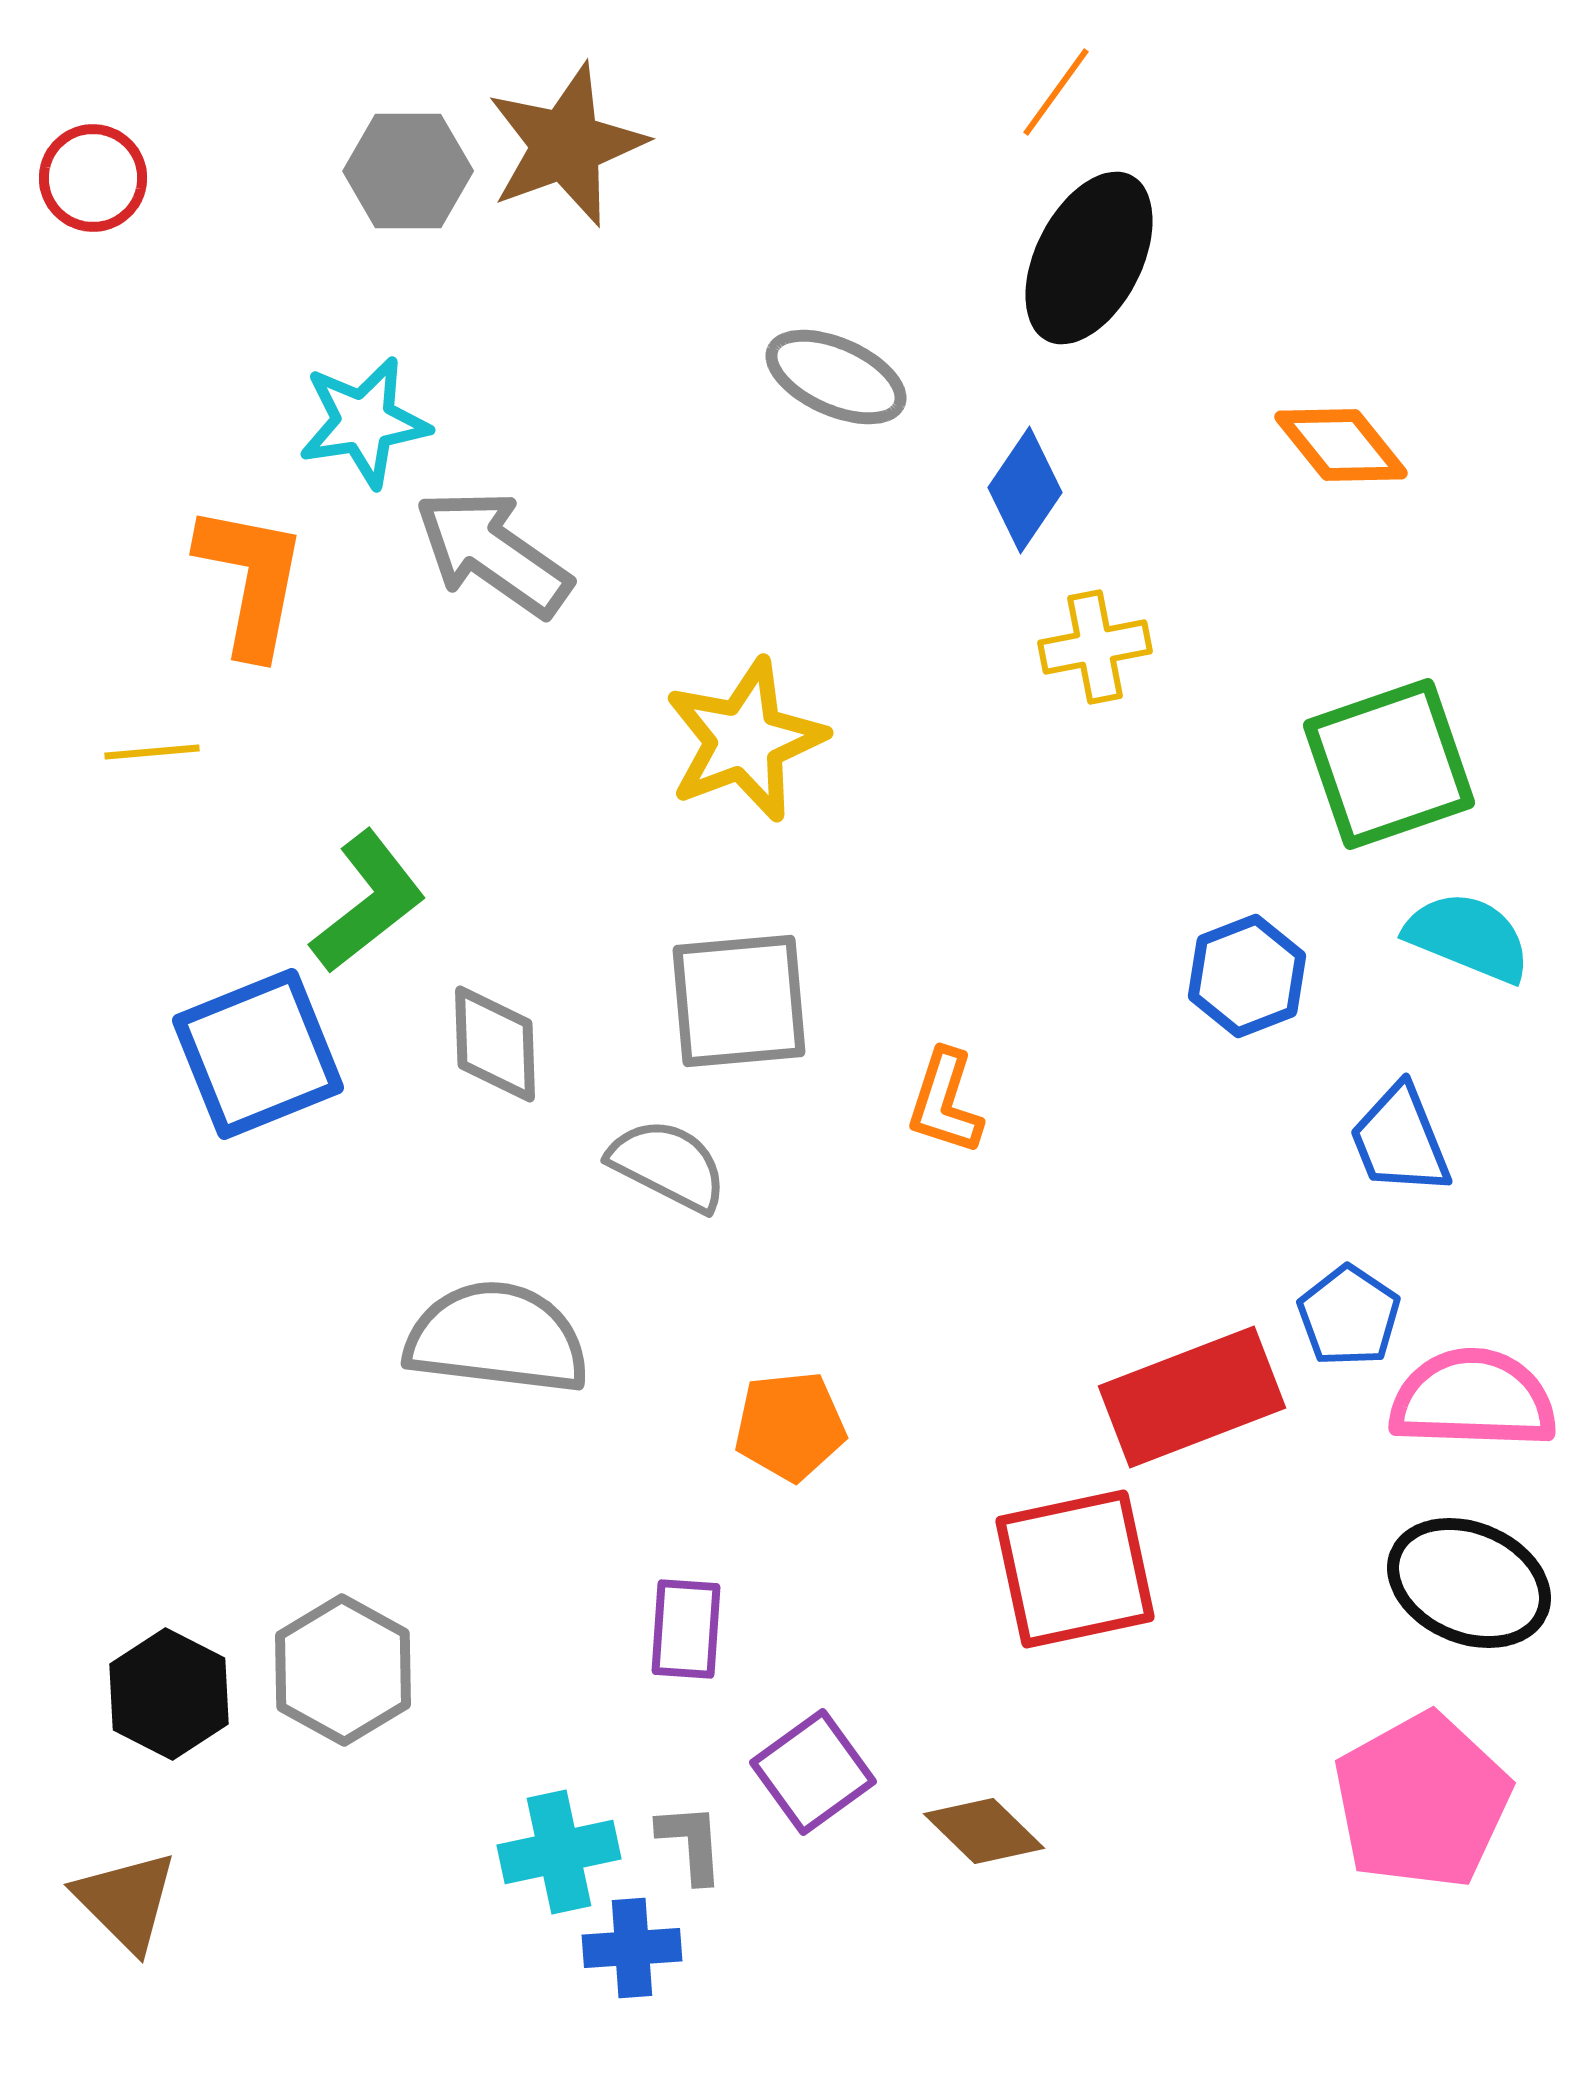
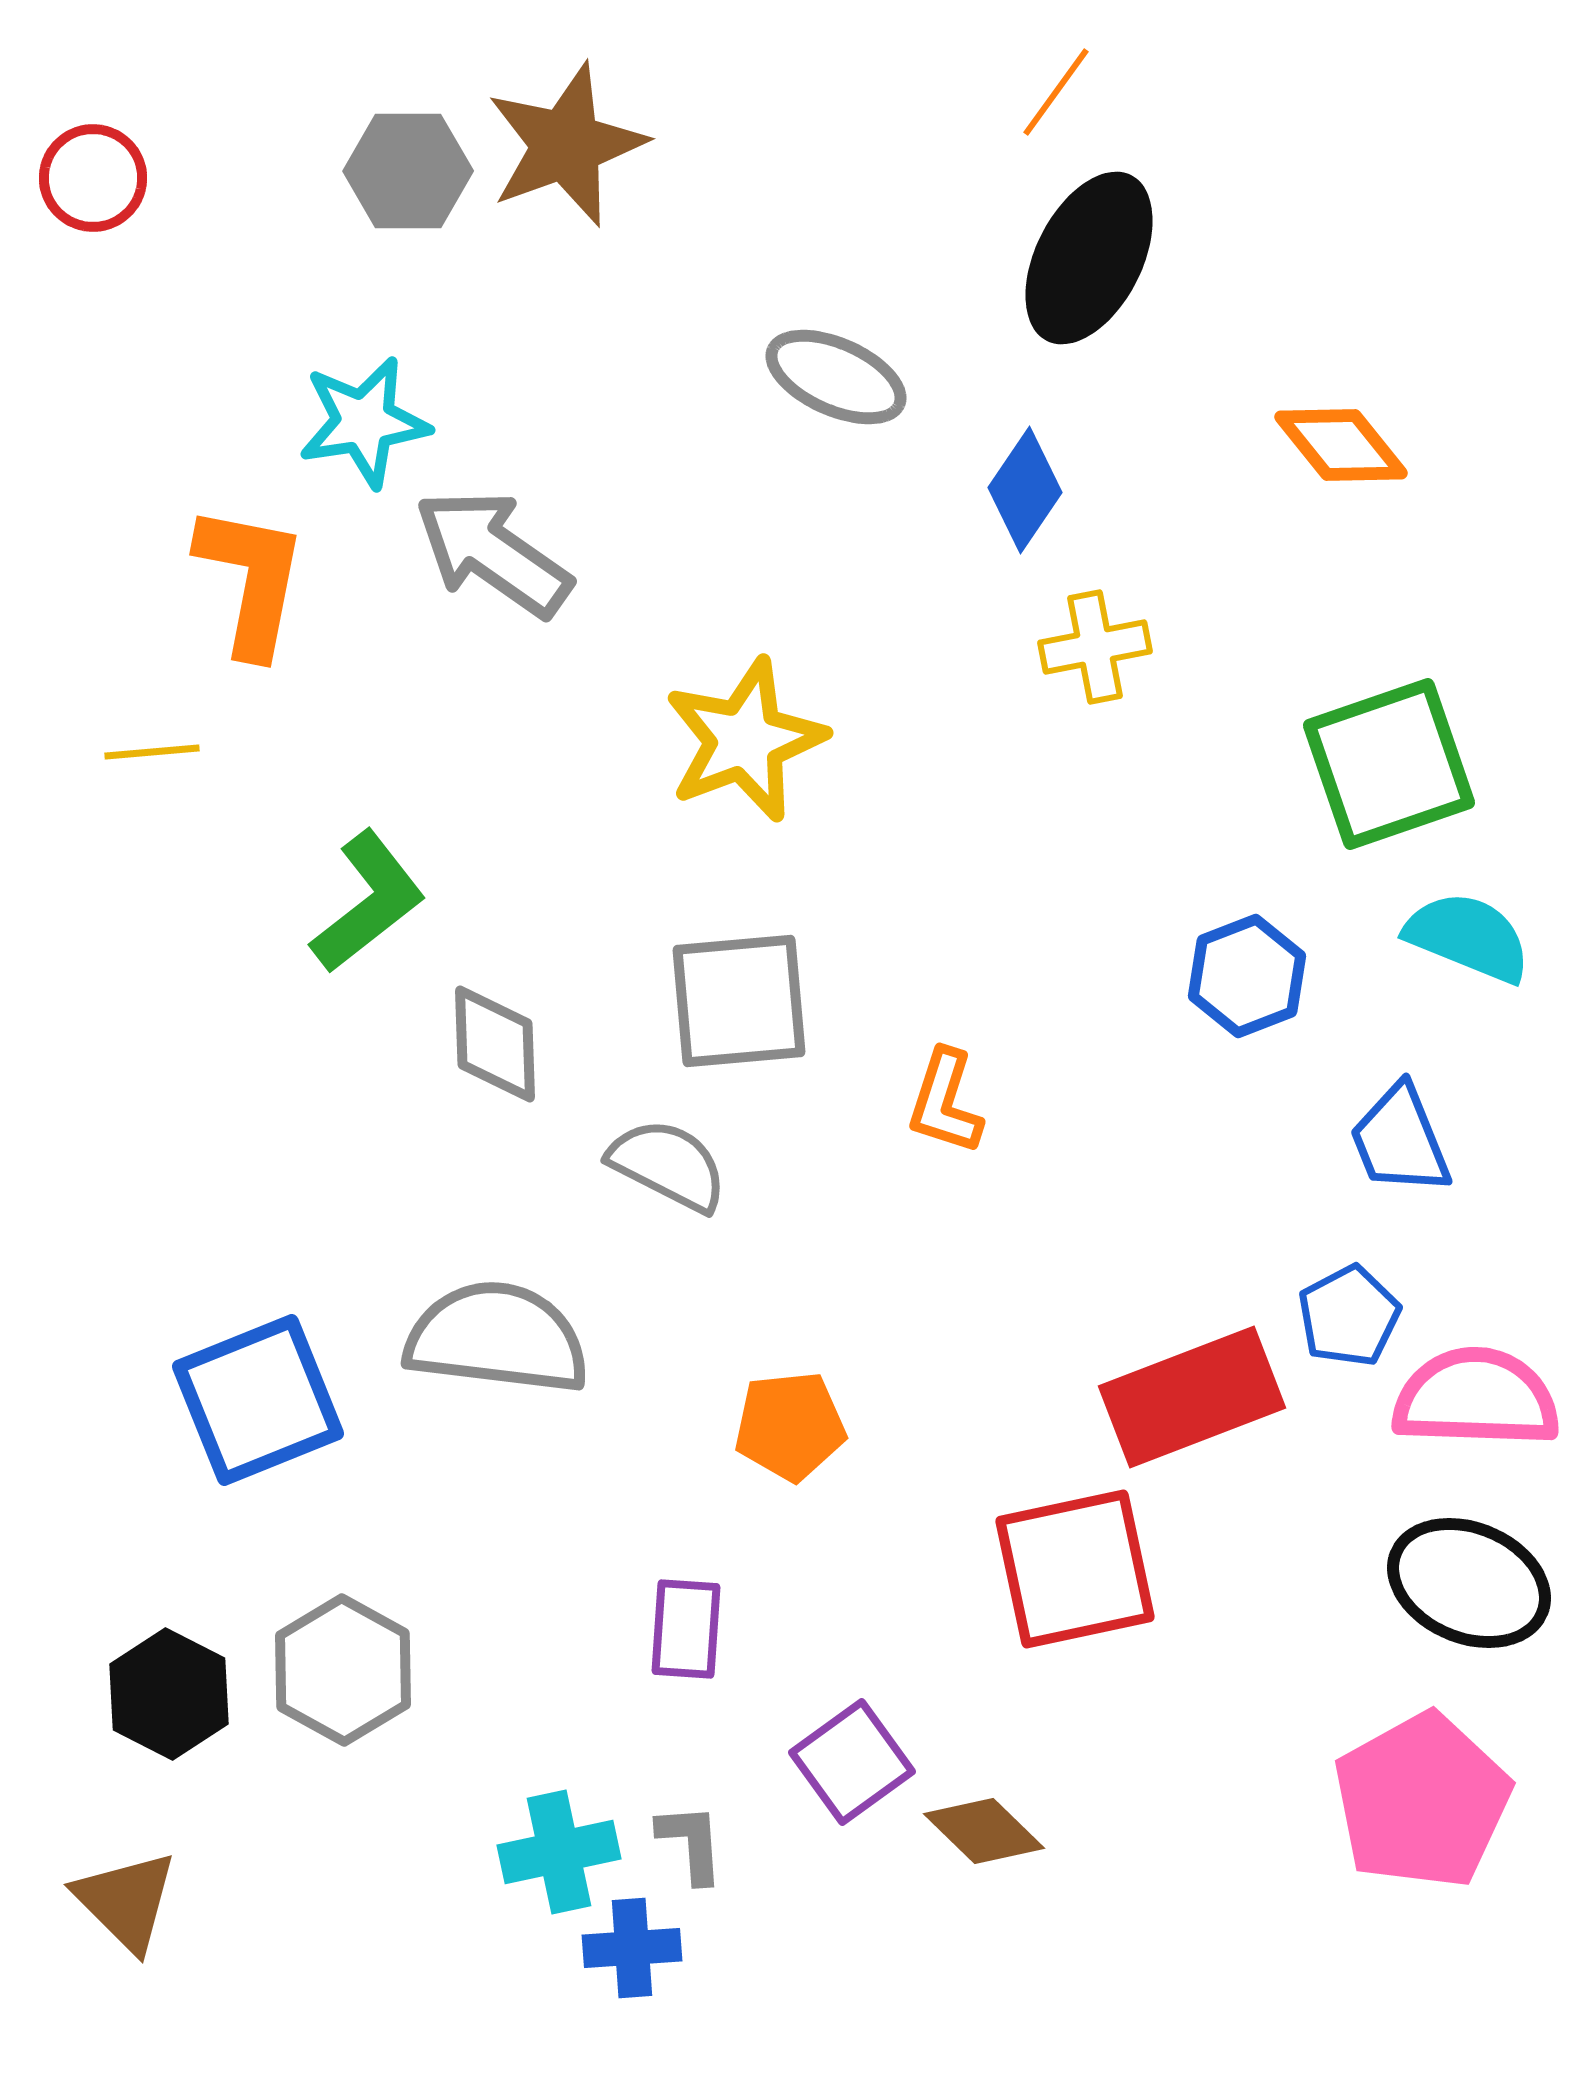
blue square at (258, 1054): moved 346 px down
blue pentagon at (1349, 1316): rotated 10 degrees clockwise
pink semicircle at (1473, 1399): moved 3 px right, 1 px up
purple square at (813, 1772): moved 39 px right, 10 px up
